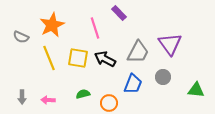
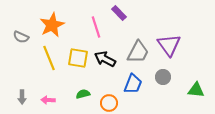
pink line: moved 1 px right, 1 px up
purple triangle: moved 1 px left, 1 px down
